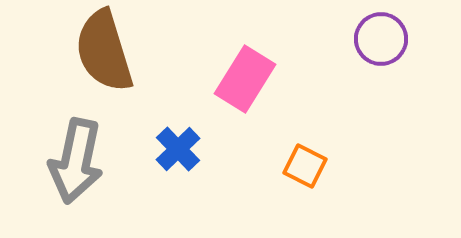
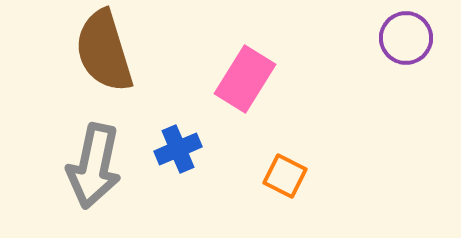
purple circle: moved 25 px right, 1 px up
blue cross: rotated 21 degrees clockwise
gray arrow: moved 18 px right, 5 px down
orange square: moved 20 px left, 10 px down
